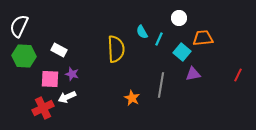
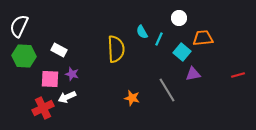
red line: rotated 48 degrees clockwise
gray line: moved 6 px right, 5 px down; rotated 40 degrees counterclockwise
orange star: rotated 14 degrees counterclockwise
